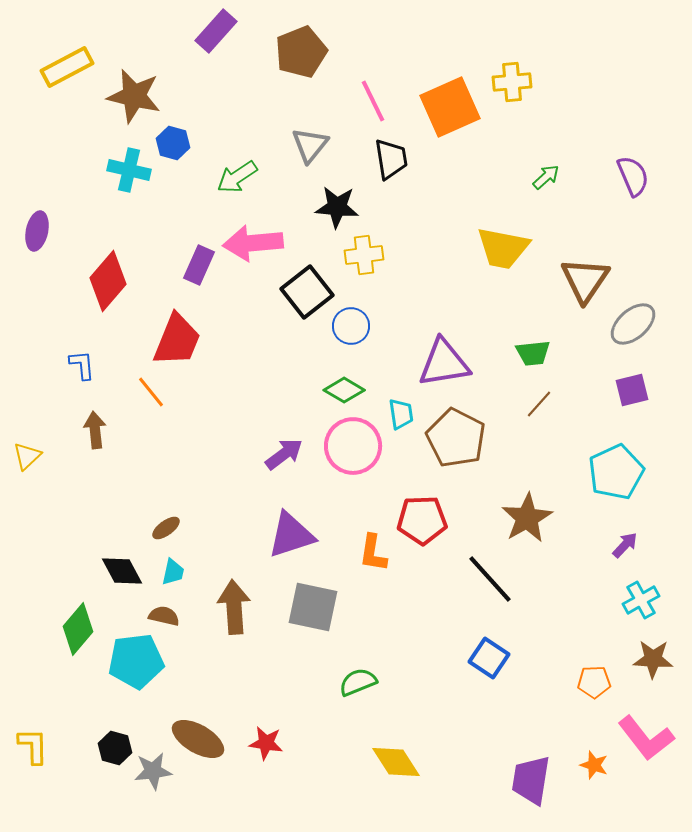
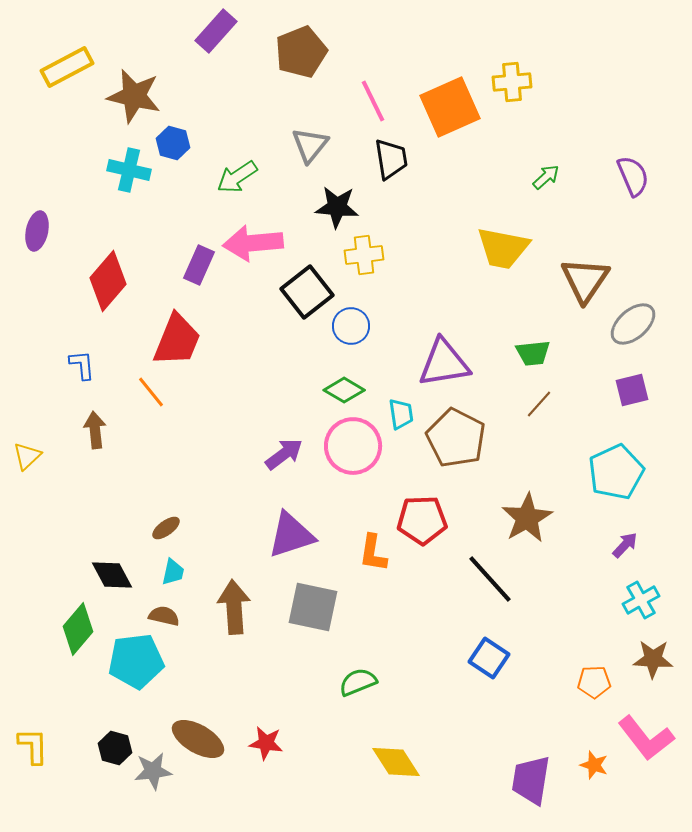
black diamond at (122, 571): moved 10 px left, 4 px down
